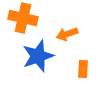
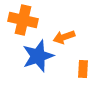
orange cross: moved 2 px down
orange arrow: moved 3 px left, 3 px down
